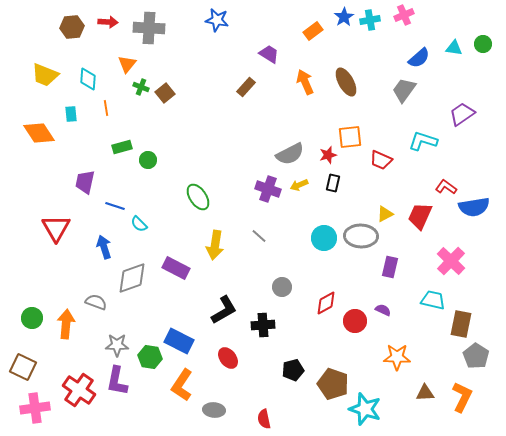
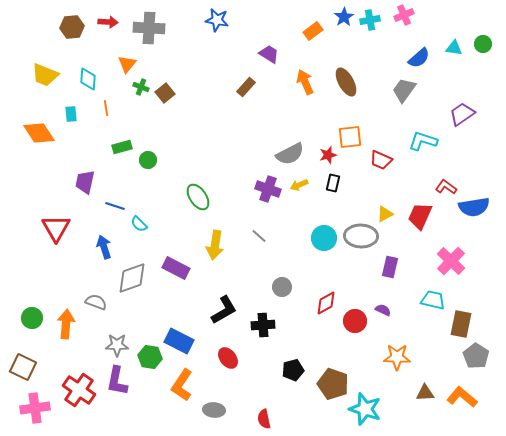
orange L-shape at (462, 397): rotated 76 degrees counterclockwise
